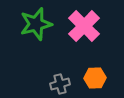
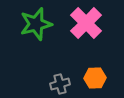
pink cross: moved 2 px right, 3 px up
